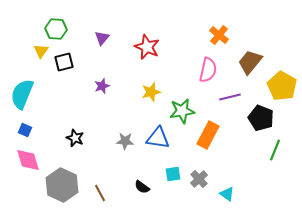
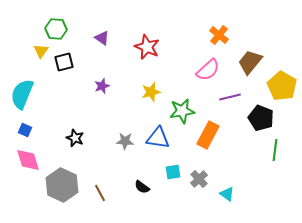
purple triangle: rotated 35 degrees counterclockwise
pink semicircle: rotated 35 degrees clockwise
green line: rotated 15 degrees counterclockwise
cyan square: moved 2 px up
